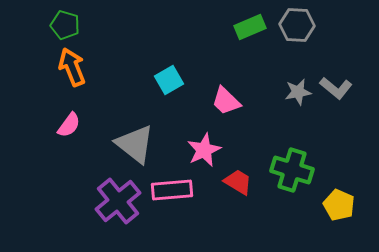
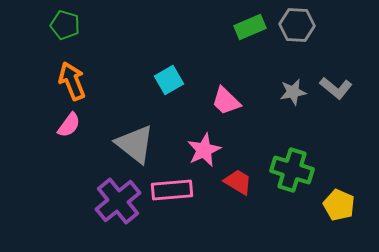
orange arrow: moved 14 px down
gray star: moved 5 px left
